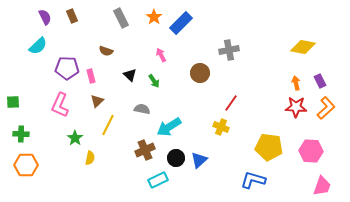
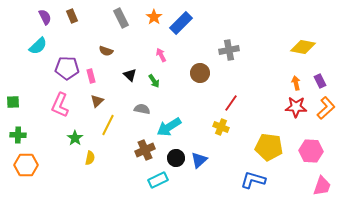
green cross: moved 3 px left, 1 px down
